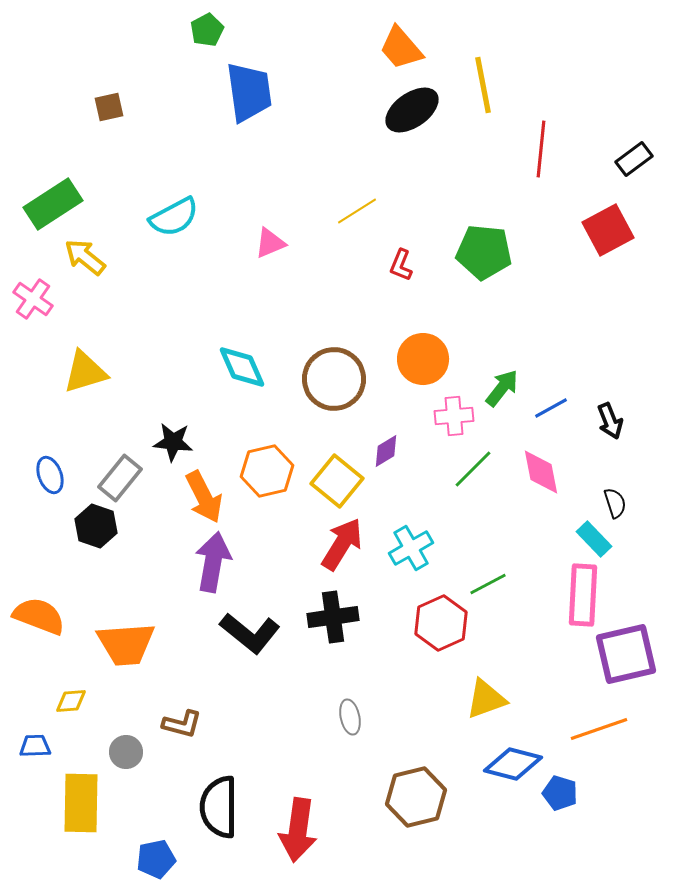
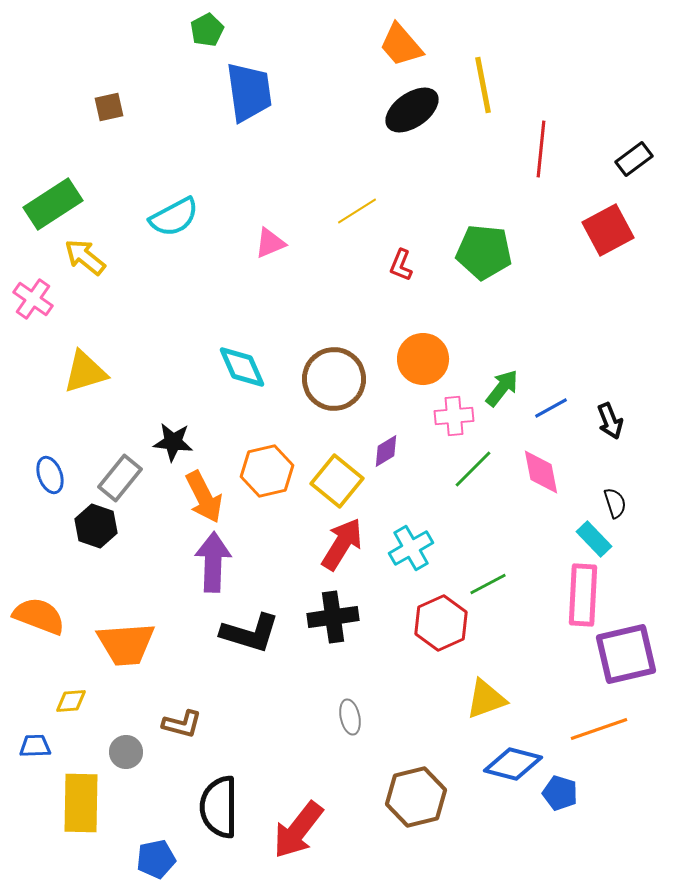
orange trapezoid at (401, 48): moved 3 px up
purple arrow at (213, 562): rotated 8 degrees counterclockwise
black L-shape at (250, 633): rotated 22 degrees counterclockwise
red arrow at (298, 830): rotated 30 degrees clockwise
